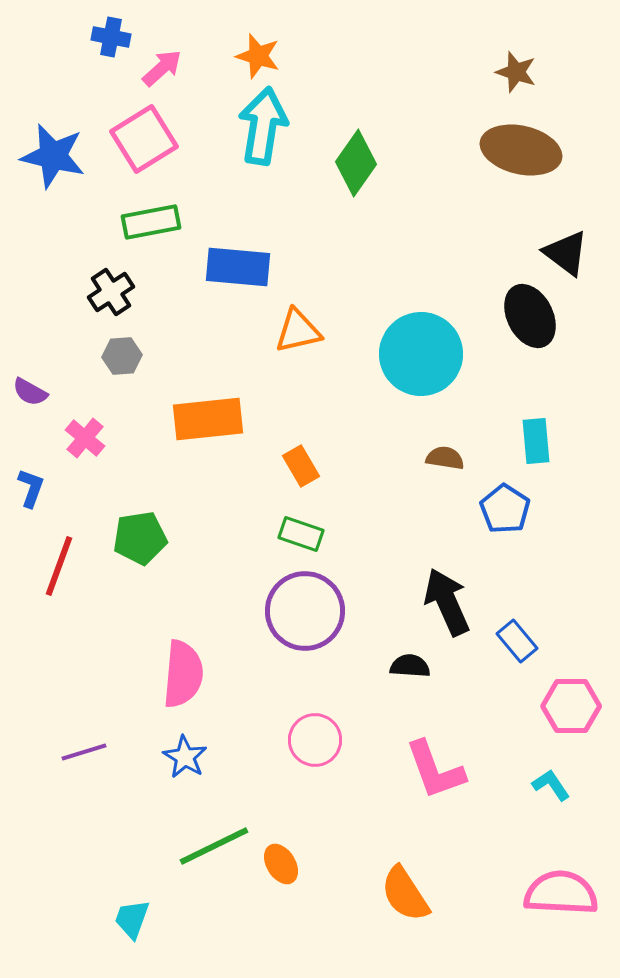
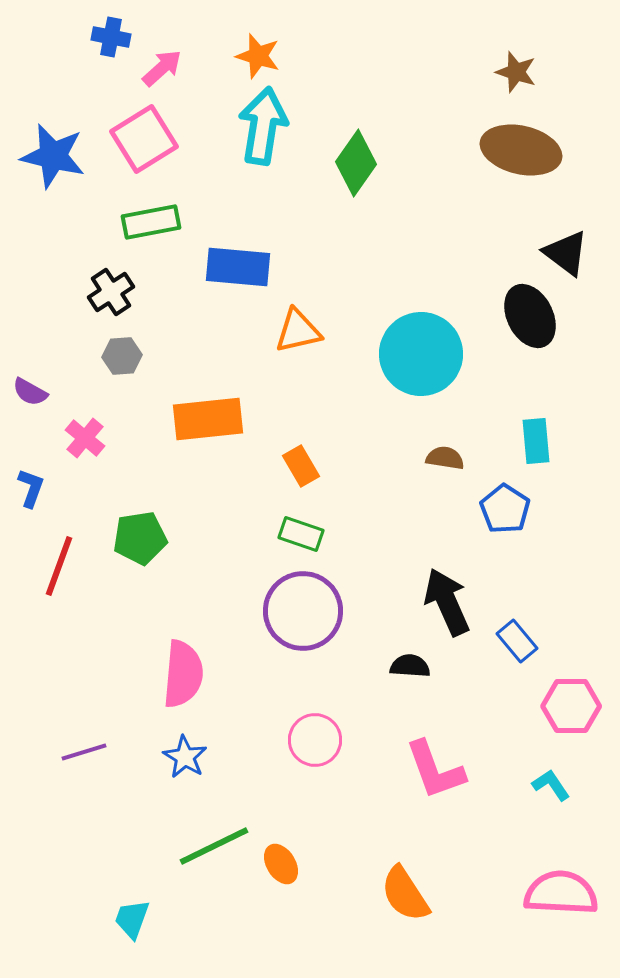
purple circle at (305, 611): moved 2 px left
